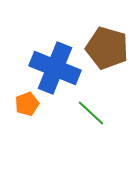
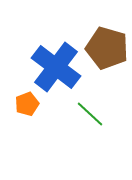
blue cross: moved 1 px right, 1 px up; rotated 15 degrees clockwise
green line: moved 1 px left, 1 px down
